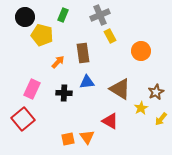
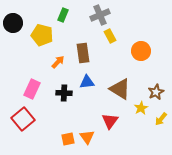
black circle: moved 12 px left, 6 px down
red triangle: rotated 36 degrees clockwise
